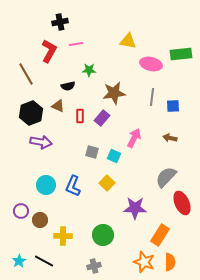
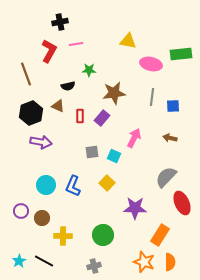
brown line: rotated 10 degrees clockwise
gray square: rotated 24 degrees counterclockwise
brown circle: moved 2 px right, 2 px up
